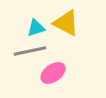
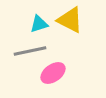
yellow triangle: moved 4 px right, 3 px up
cyan triangle: moved 3 px right, 4 px up
